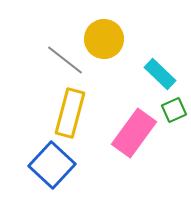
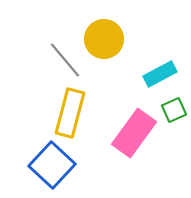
gray line: rotated 12 degrees clockwise
cyan rectangle: rotated 72 degrees counterclockwise
